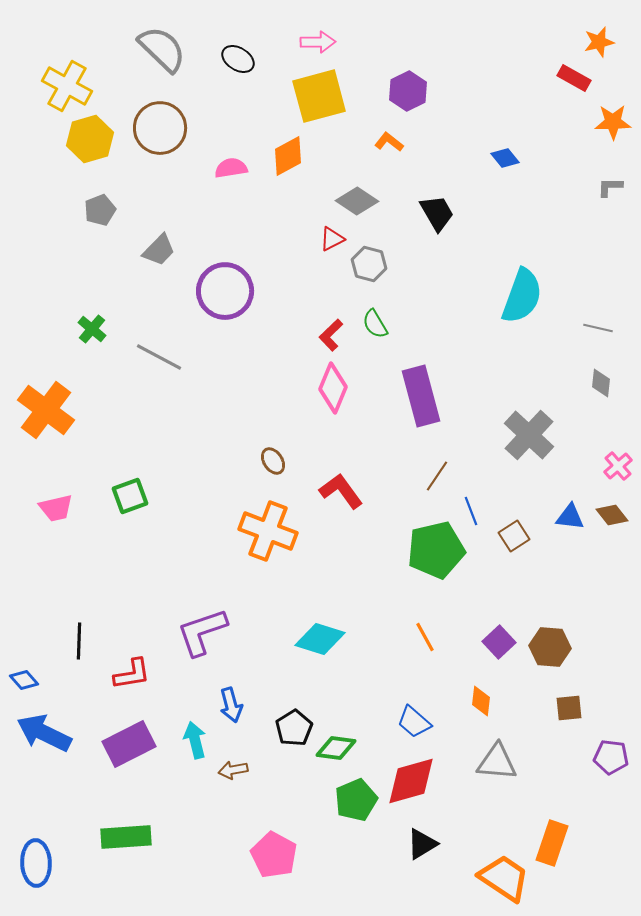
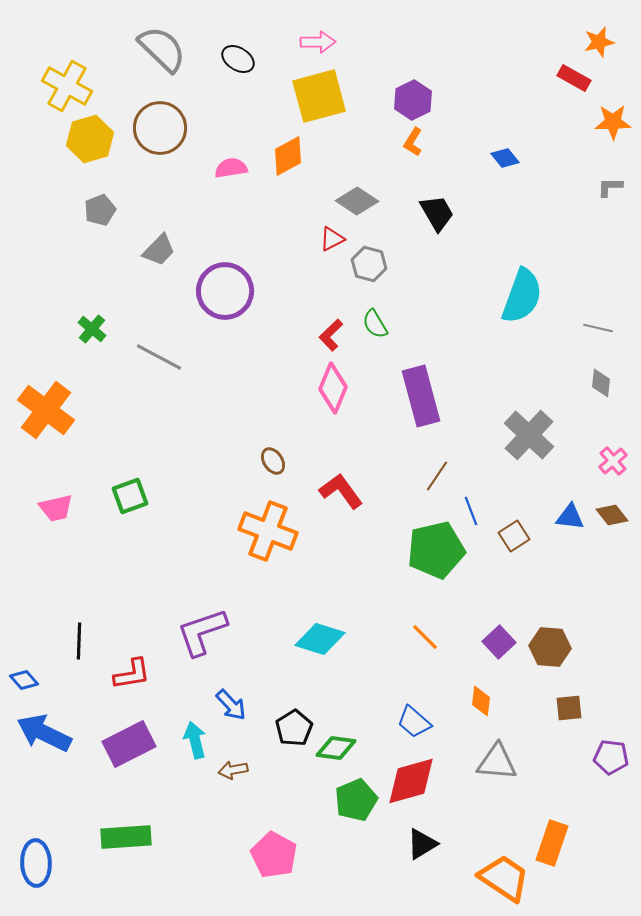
purple hexagon at (408, 91): moved 5 px right, 9 px down
orange L-shape at (389, 142): moved 24 px right; rotated 96 degrees counterclockwise
pink cross at (618, 466): moved 5 px left, 5 px up
orange line at (425, 637): rotated 16 degrees counterclockwise
blue arrow at (231, 705): rotated 28 degrees counterclockwise
